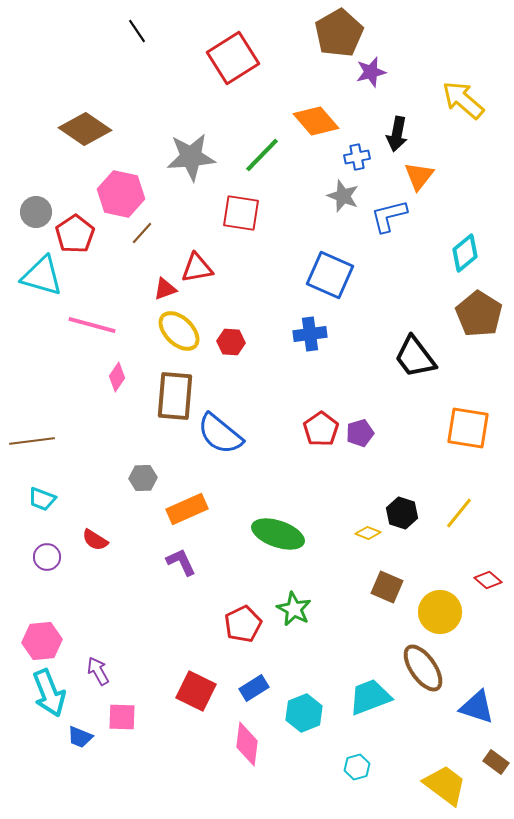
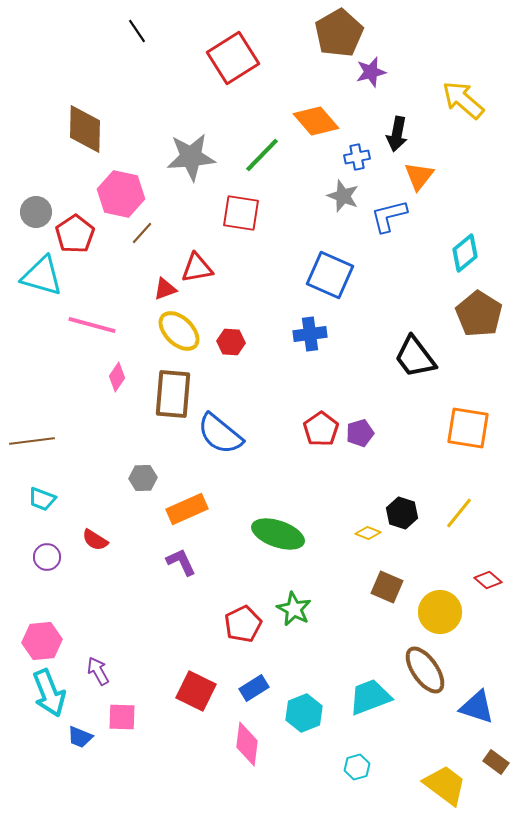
brown diamond at (85, 129): rotated 57 degrees clockwise
brown rectangle at (175, 396): moved 2 px left, 2 px up
brown ellipse at (423, 668): moved 2 px right, 2 px down
